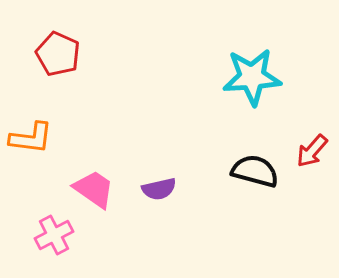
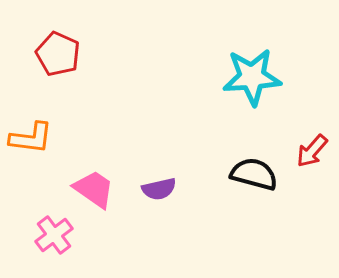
black semicircle: moved 1 px left, 3 px down
pink cross: rotated 9 degrees counterclockwise
